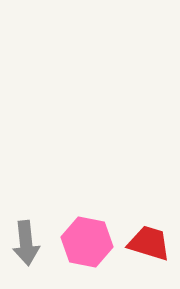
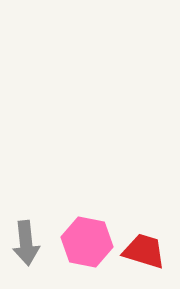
red trapezoid: moved 5 px left, 8 px down
